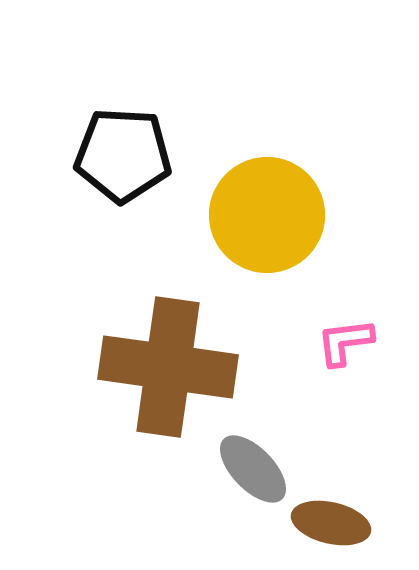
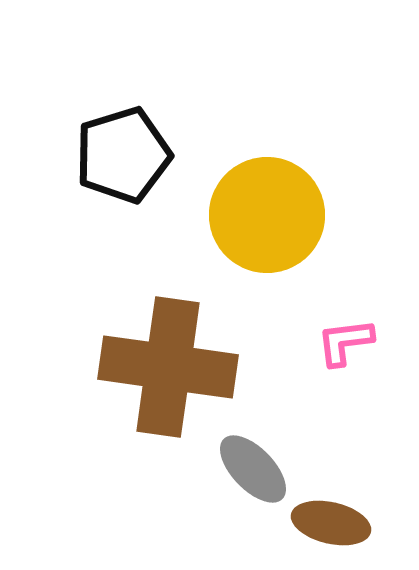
black pentagon: rotated 20 degrees counterclockwise
